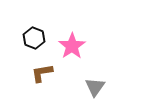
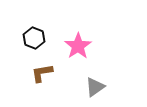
pink star: moved 6 px right
gray triangle: rotated 20 degrees clockwise
